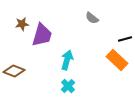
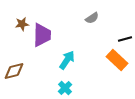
gray semicircle: rotated 72 degrees counterclockwise
purple trapezoid: rotated 15 degrees counterclockwise
cyan arrow: rotated 18 degrees clockwise
brown diamond: rotated 35 degrees counterclockwise
cyan cross: moved 3 px left, 2 px down
